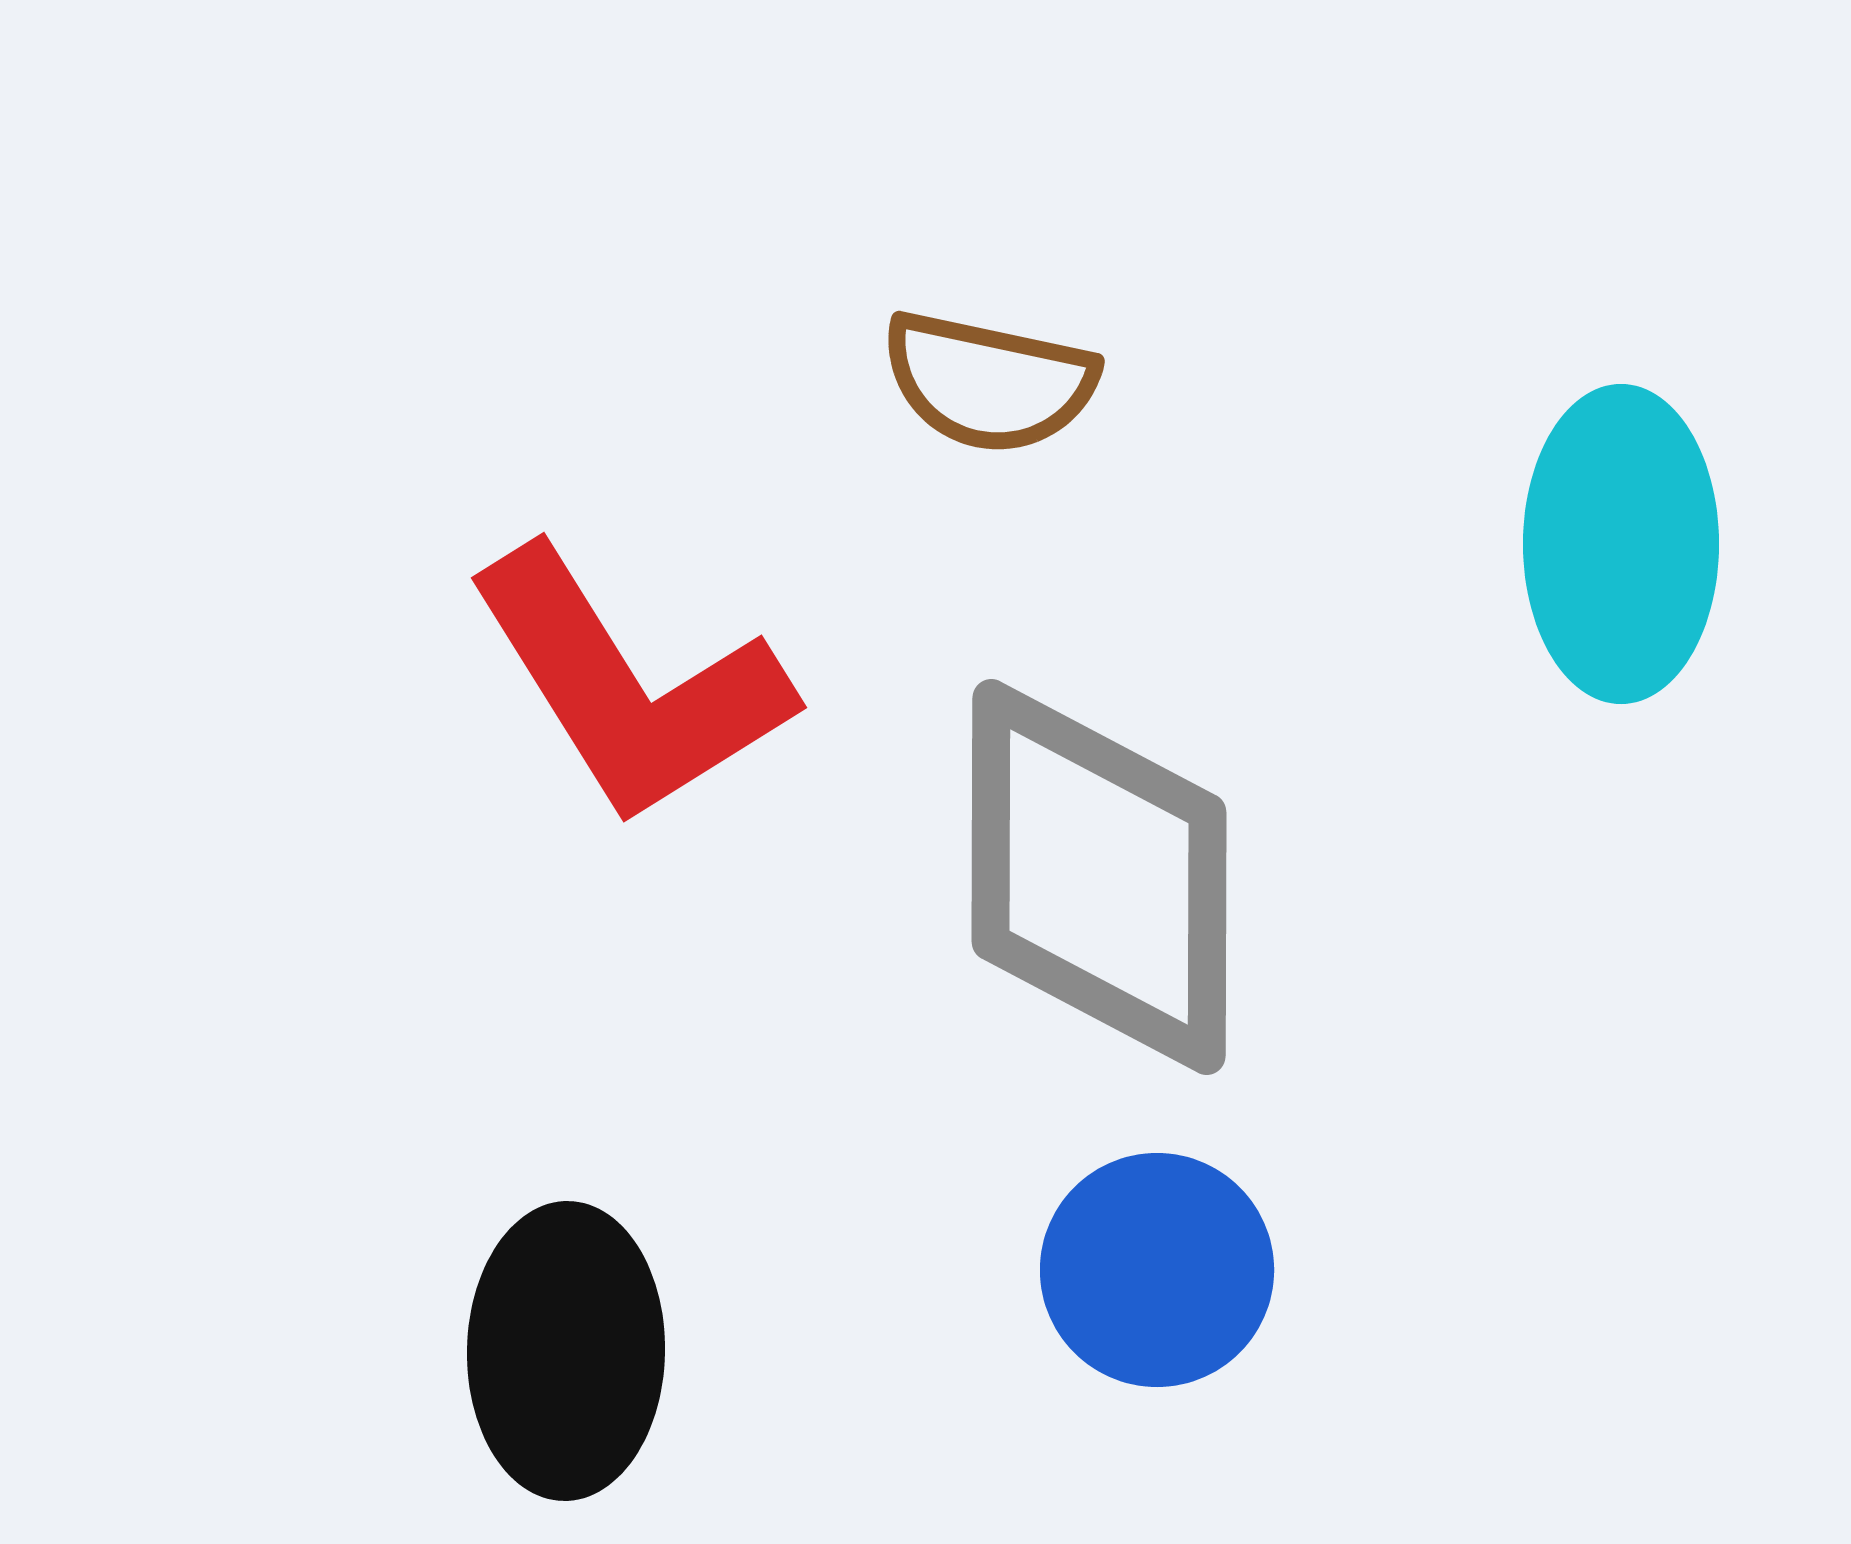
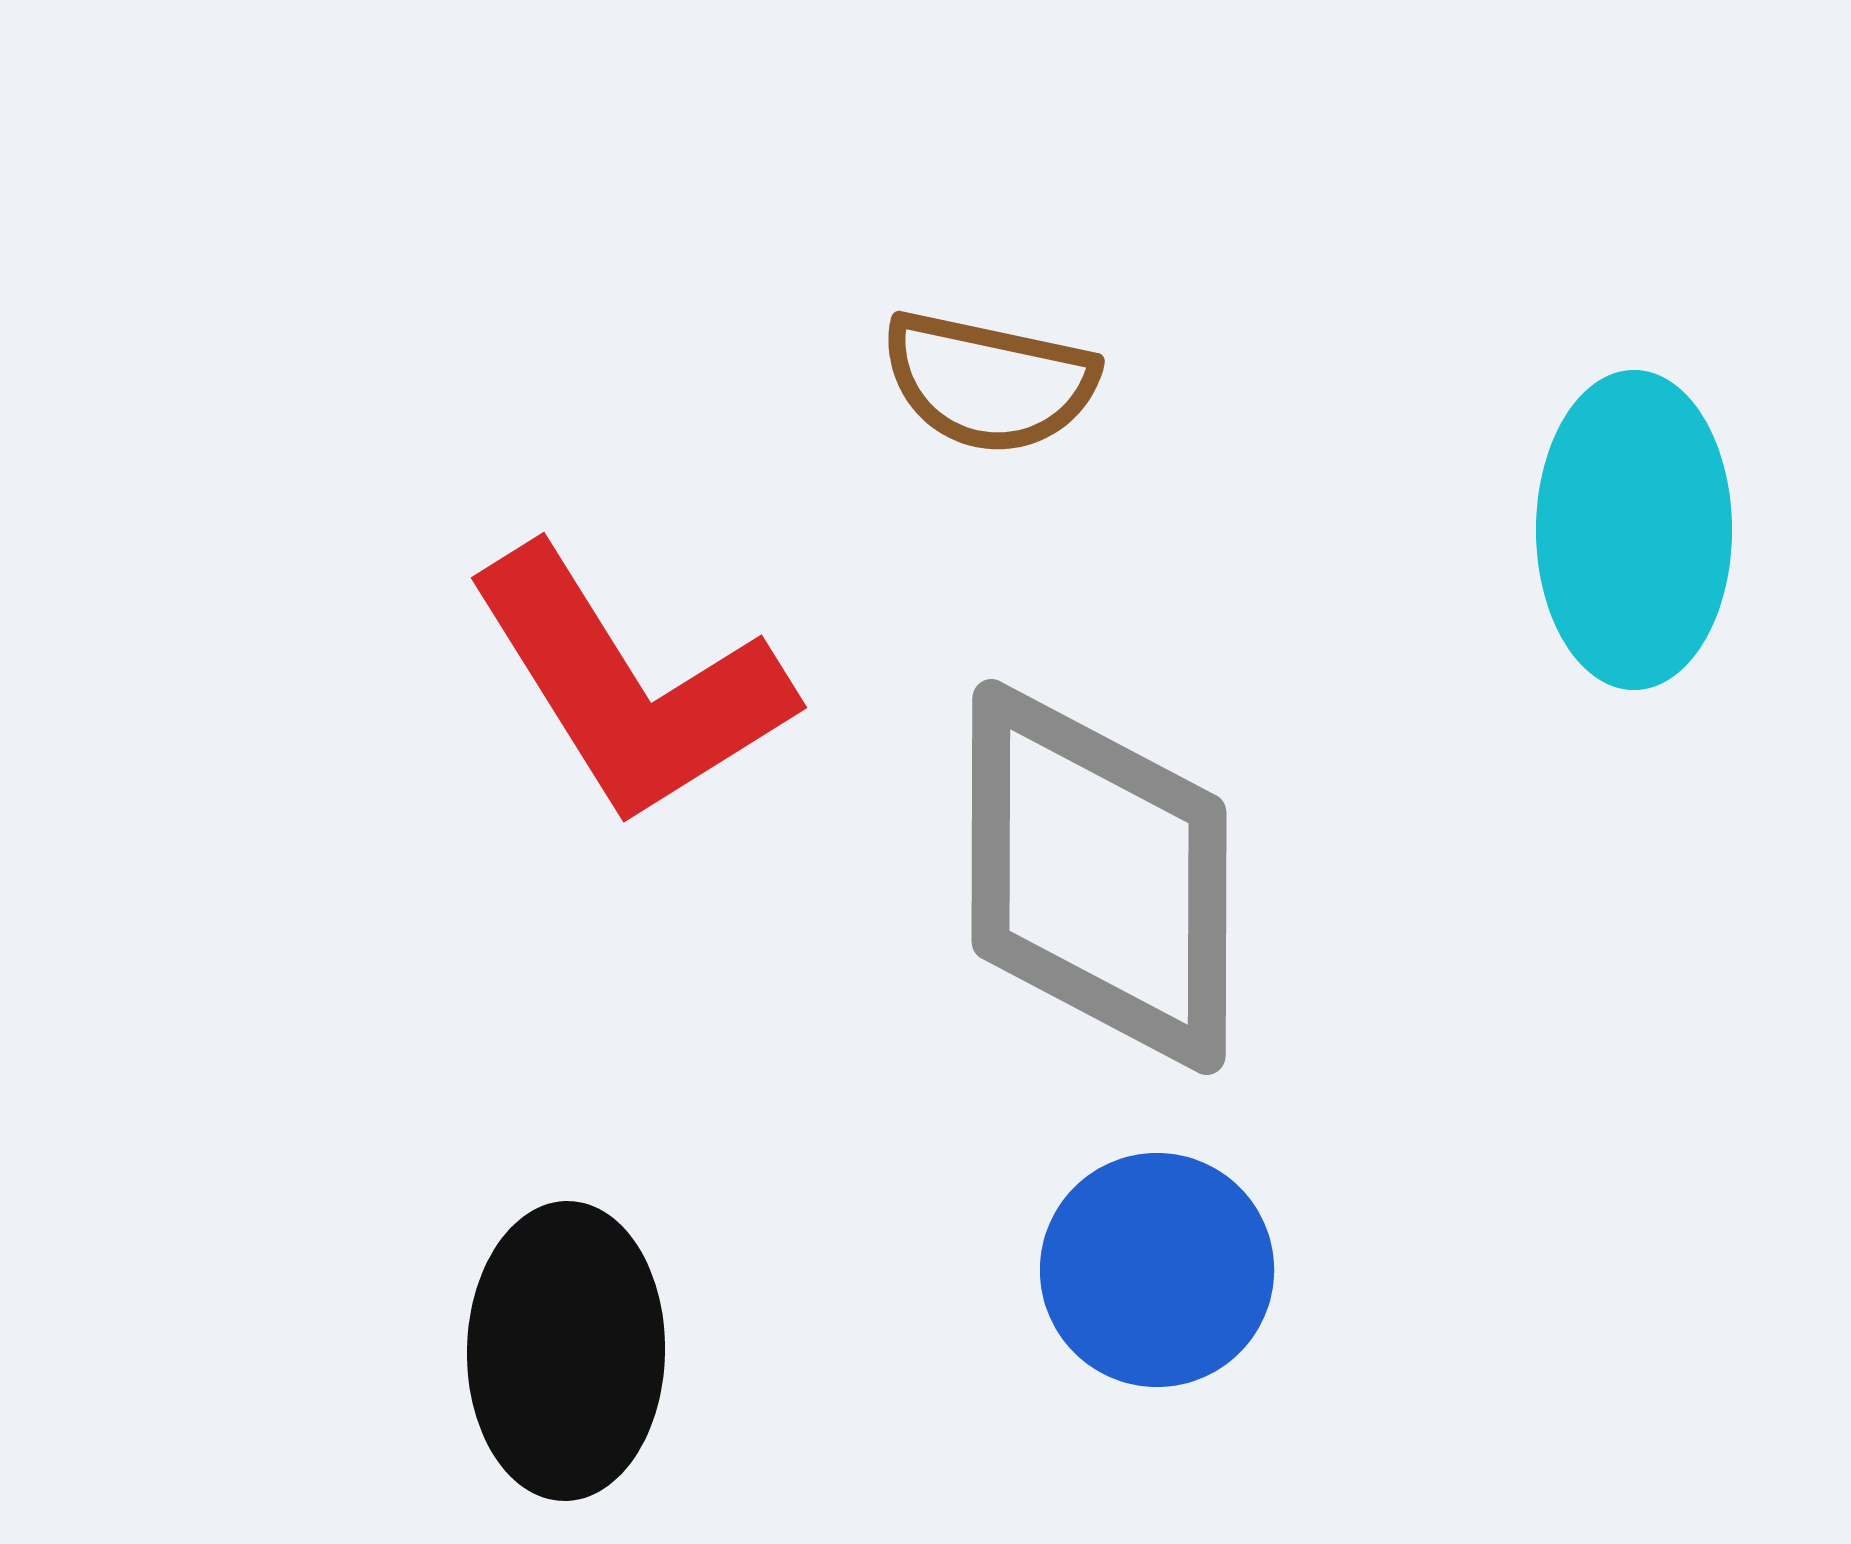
cyan ellipse: moved 13 px right, 14 px up
